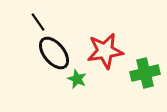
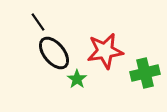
green star: rotated 12 degrees clockwise
